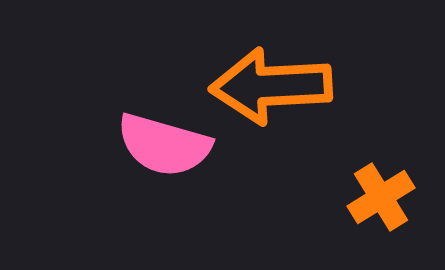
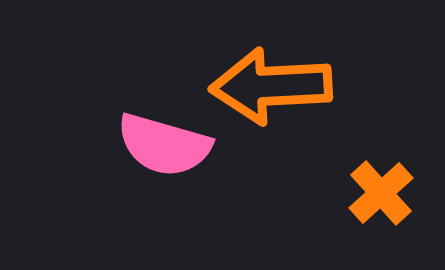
orange cross: moved 4 px up; rotated 10 degrees counterclockwise
